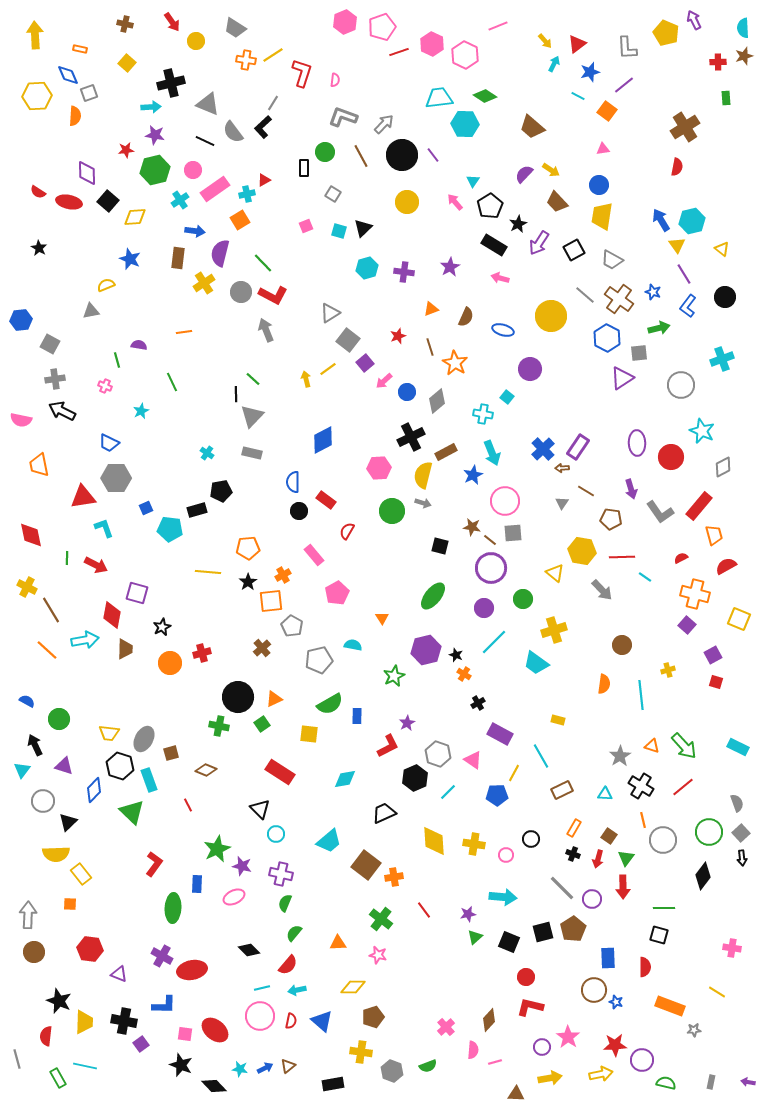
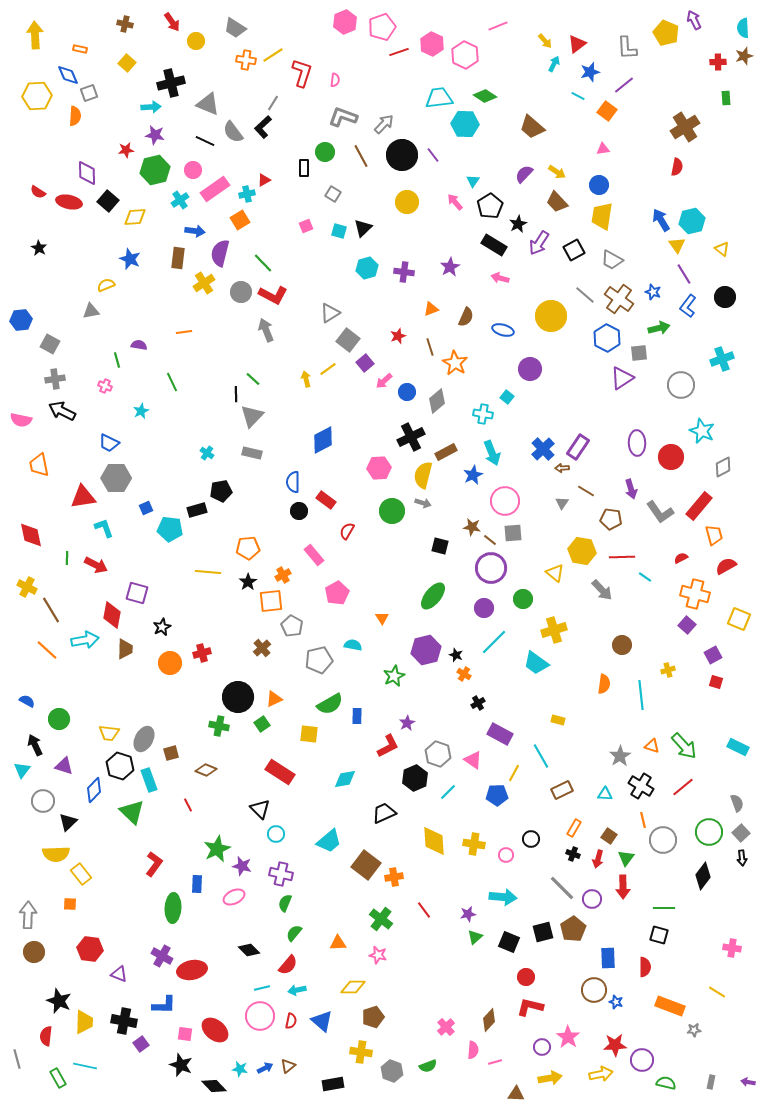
yellow arrow at (551, 170): moved 6 px right, 2 px down
